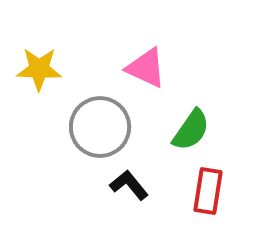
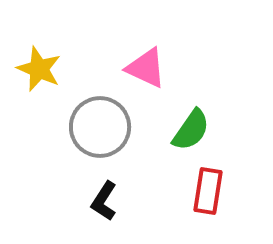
yellow star: rotated 21 degrees clockwise
black L-shape: moved 25 px left, 16 px down; rotated 108 degrees counterclockwise
